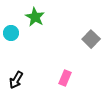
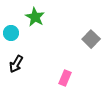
black arrow: moved 16 px up
